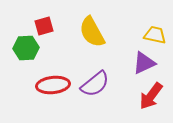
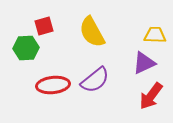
yellow trapezoid: rotated 10 degrees counterclockwise
purple semicircle: moved 4 px up
